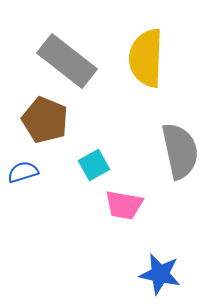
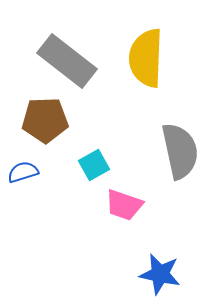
brown pentagon: rotated 24 degrees counterclockwise
pink trapezoid: rotated 9 degrees clockwise
